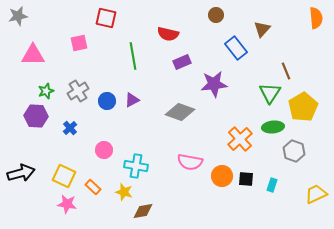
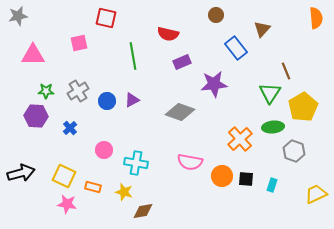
green star: rotated 21 degrees clockwise
cyan cross: moved 3 px up
orange rectangle: rotated 28 degrees counterclockwise
